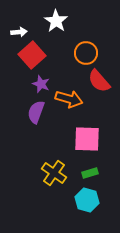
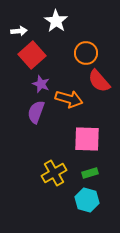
white arrow: moved 1 px up
yellow cross: rotated 25 degrees clockwise
